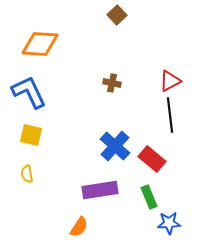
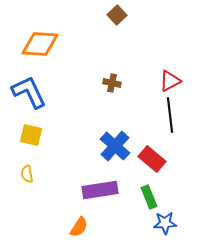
blue star: moved 4 px left
